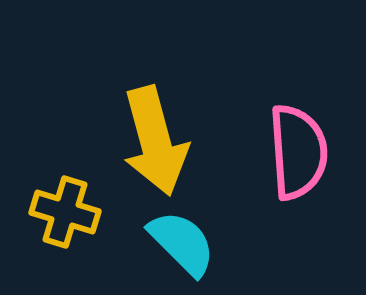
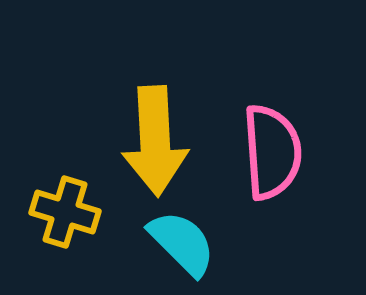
yellow arrow: rotated 12 degrees clockwise
pink semicircle: moved 26 px left
